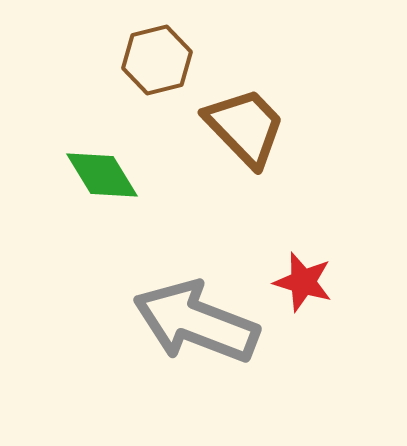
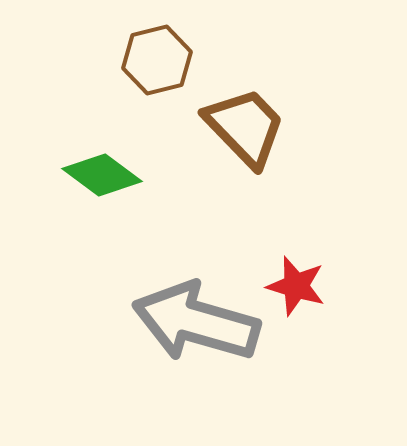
green diamond: rotated 22 degrees counterclockwise
red star: moved 7 px left, 4 px down
gray arrow: rotated 5 degrees counterclockwise
